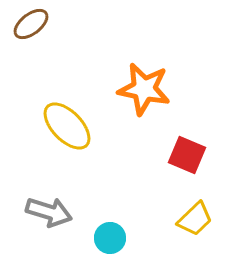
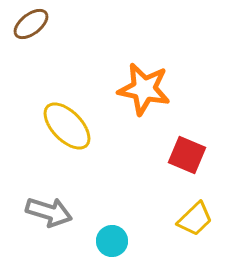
cyan circle: moved 2 px right, 3 px down
